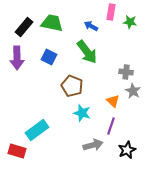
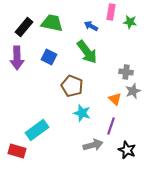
gray star: rotated 21 degrees clockwise
orange triangle: moved 2 px right, 2 px up
black star: rotated 24 degrees counterclockwise
